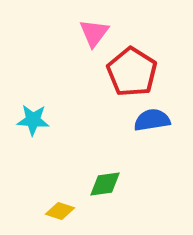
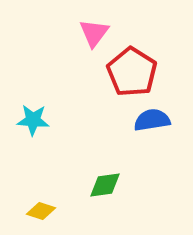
green diamond: moved 1 px down
yellow diamond: moved 19 px left
